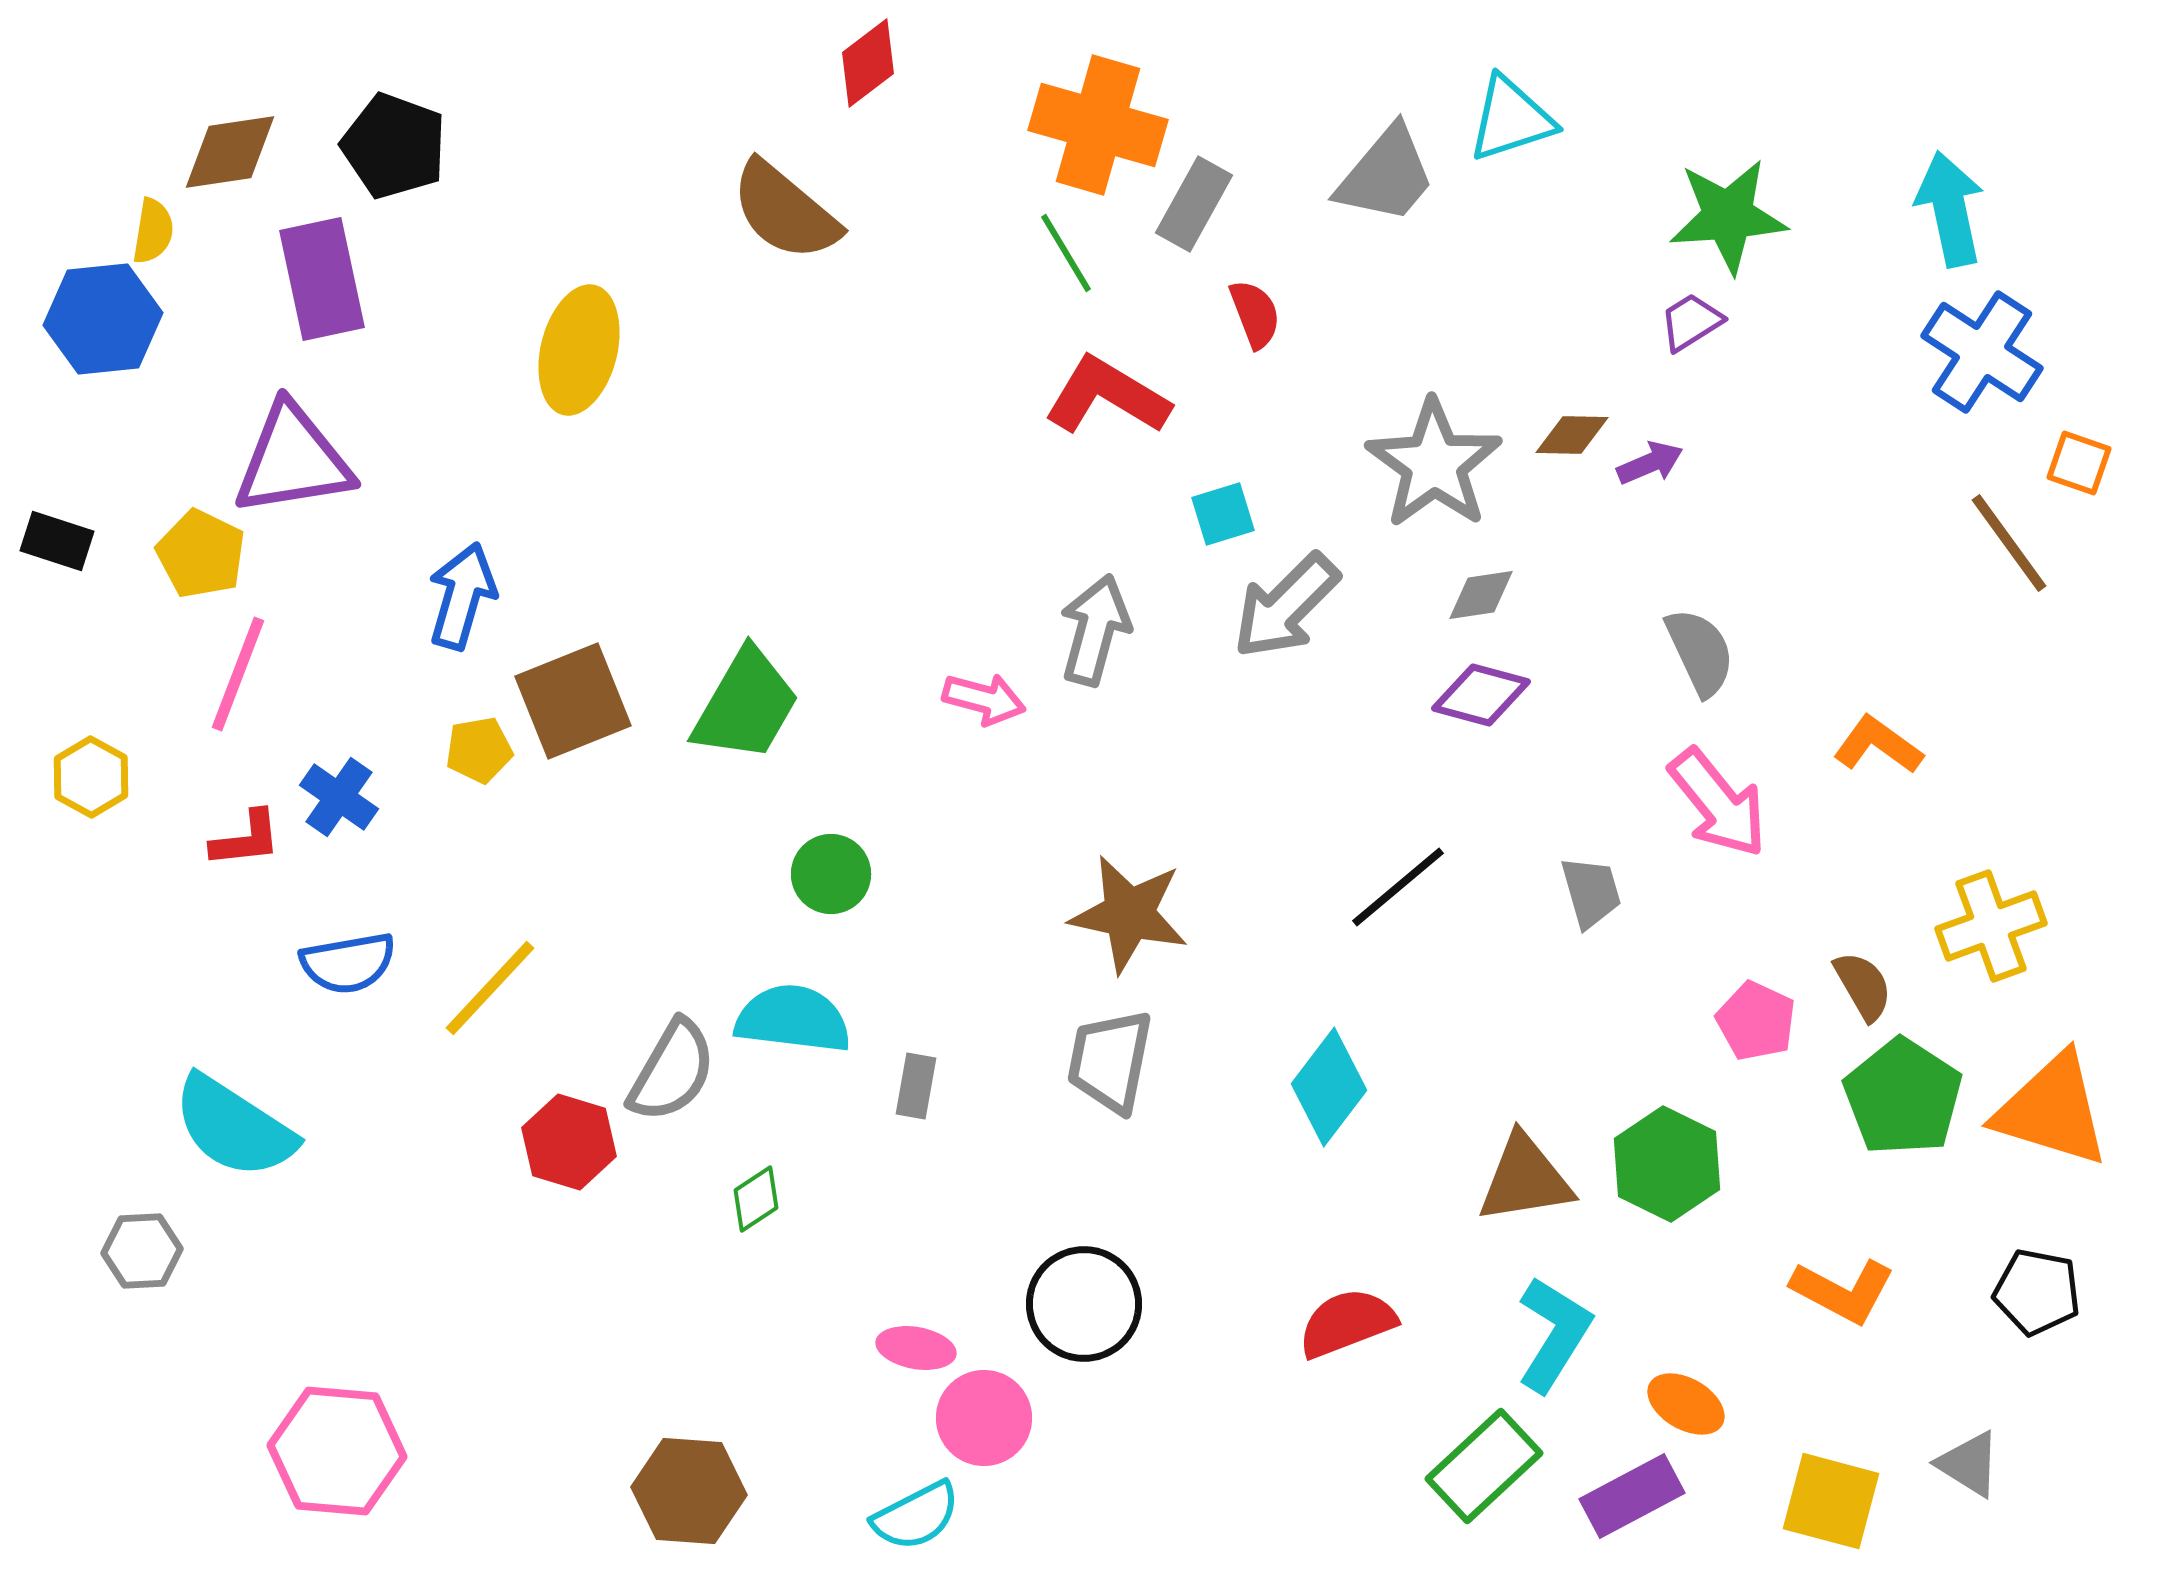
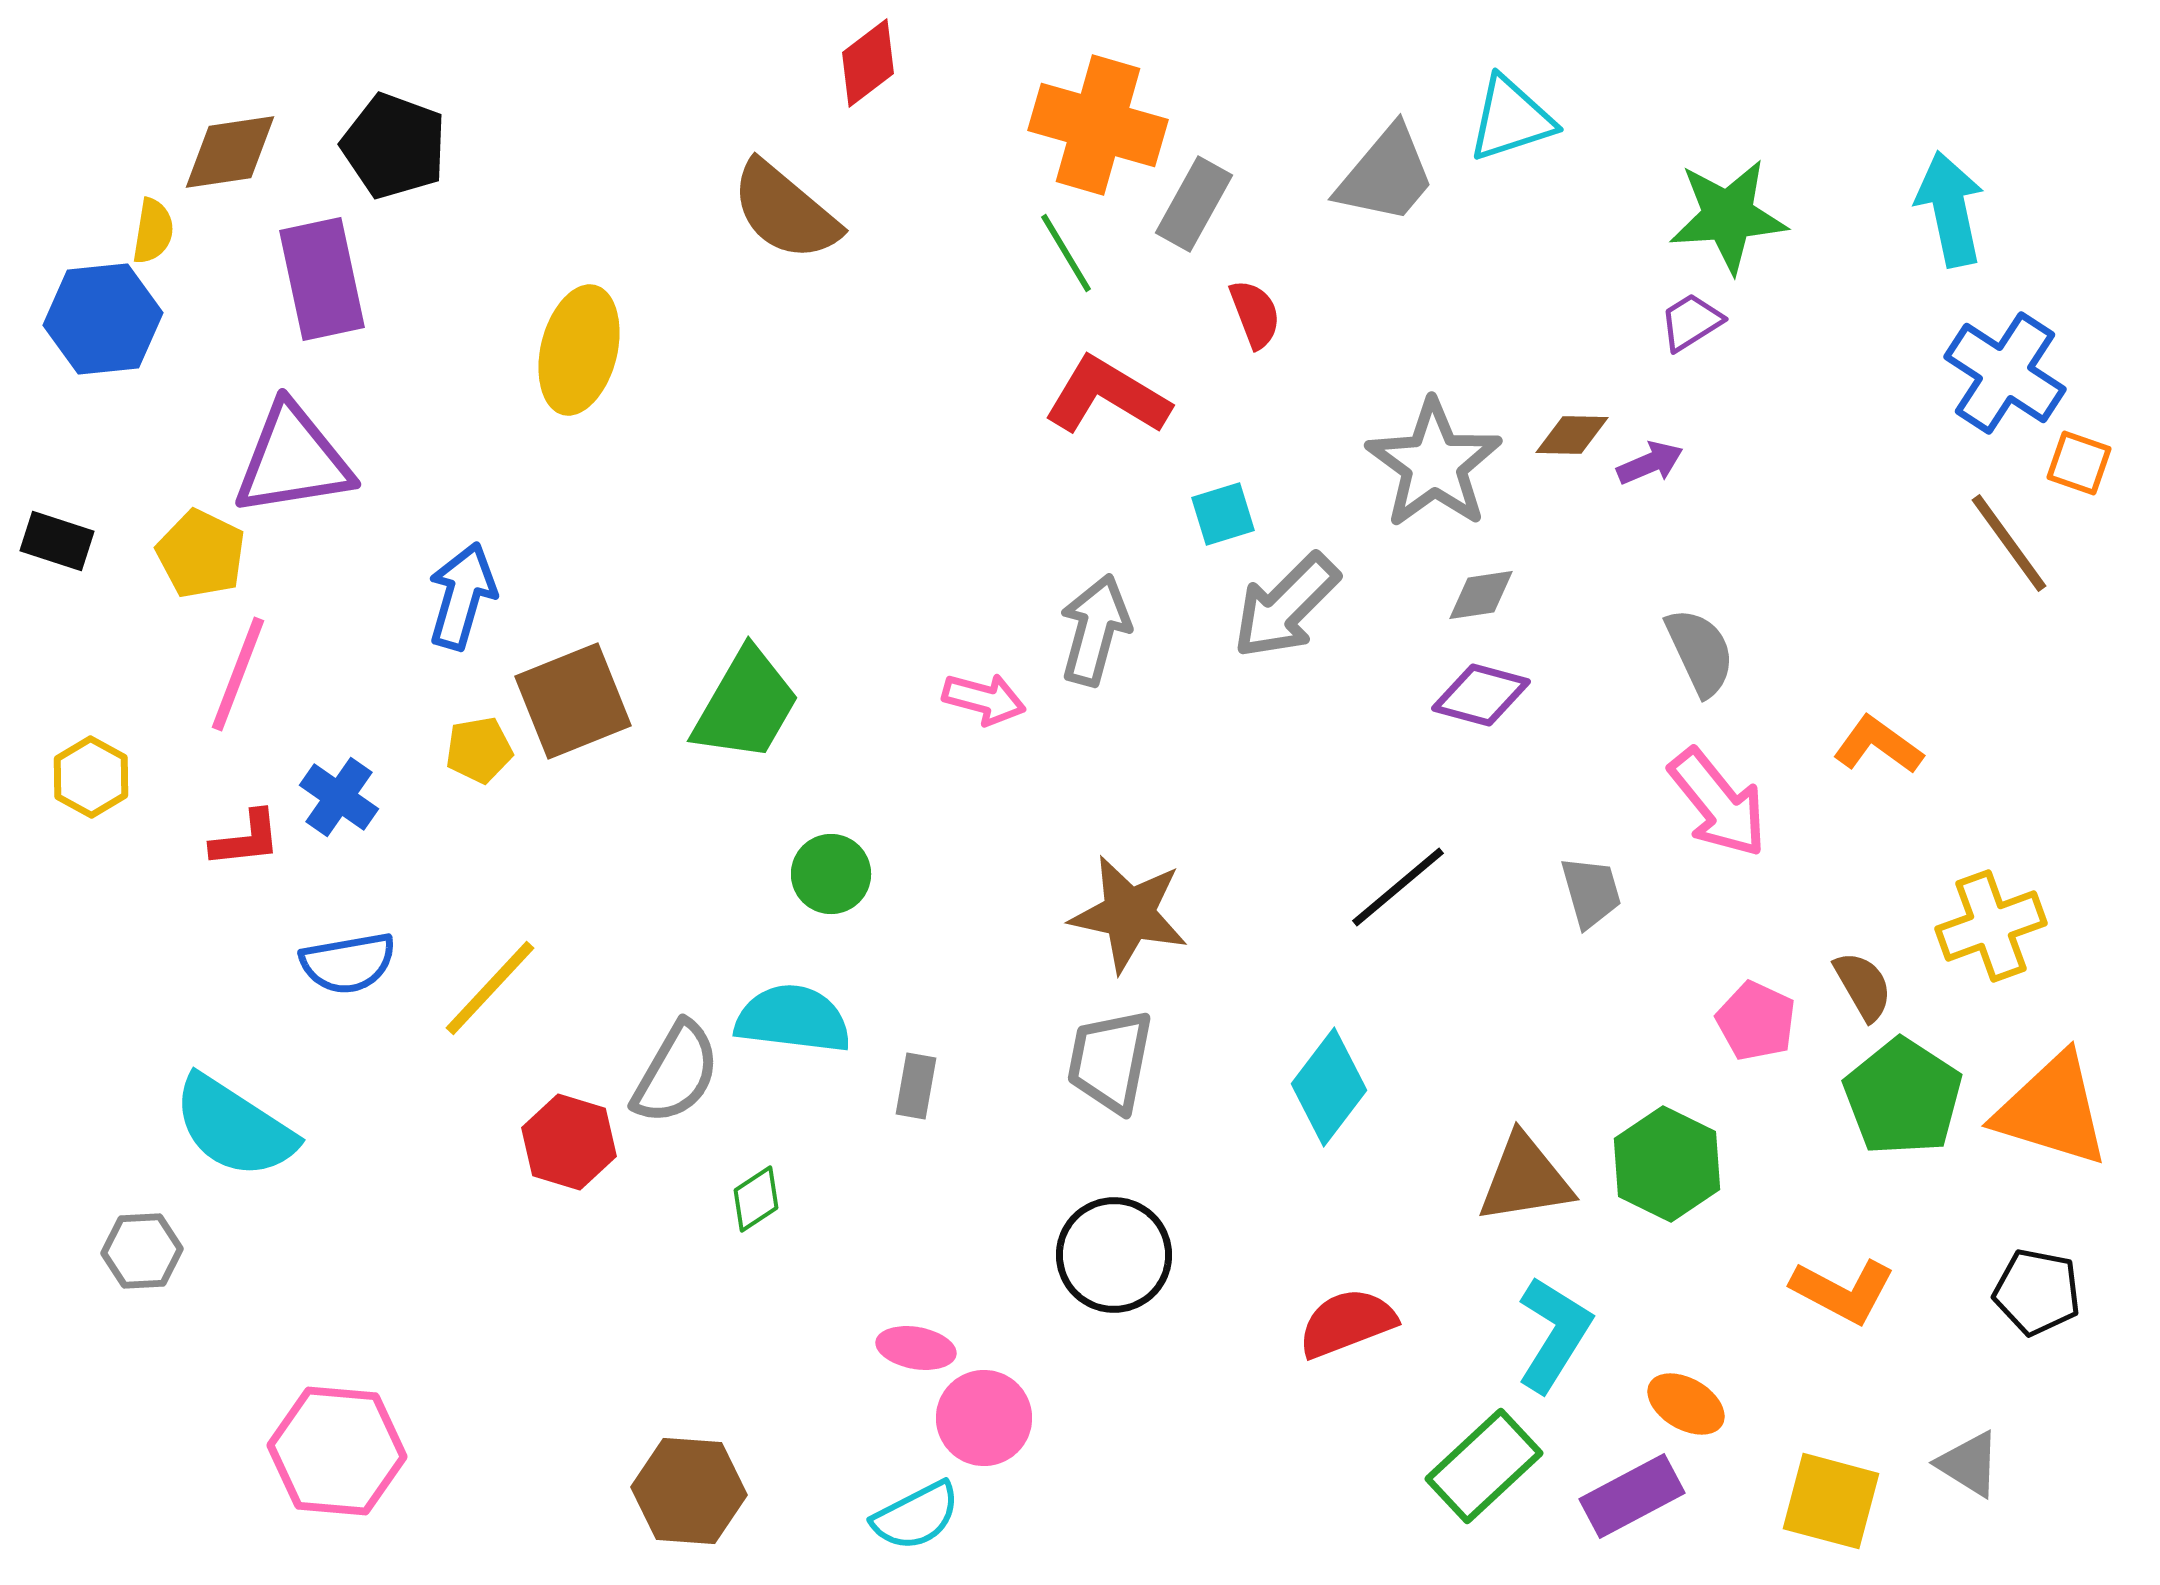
blue cross at (1982, 352): moved 23 px right, 21 px down
gray semicircle at (672, 1071): moved 4 px right, 2 px down
black circle at (1084, 1304): moved 30 px right, 49 px up
